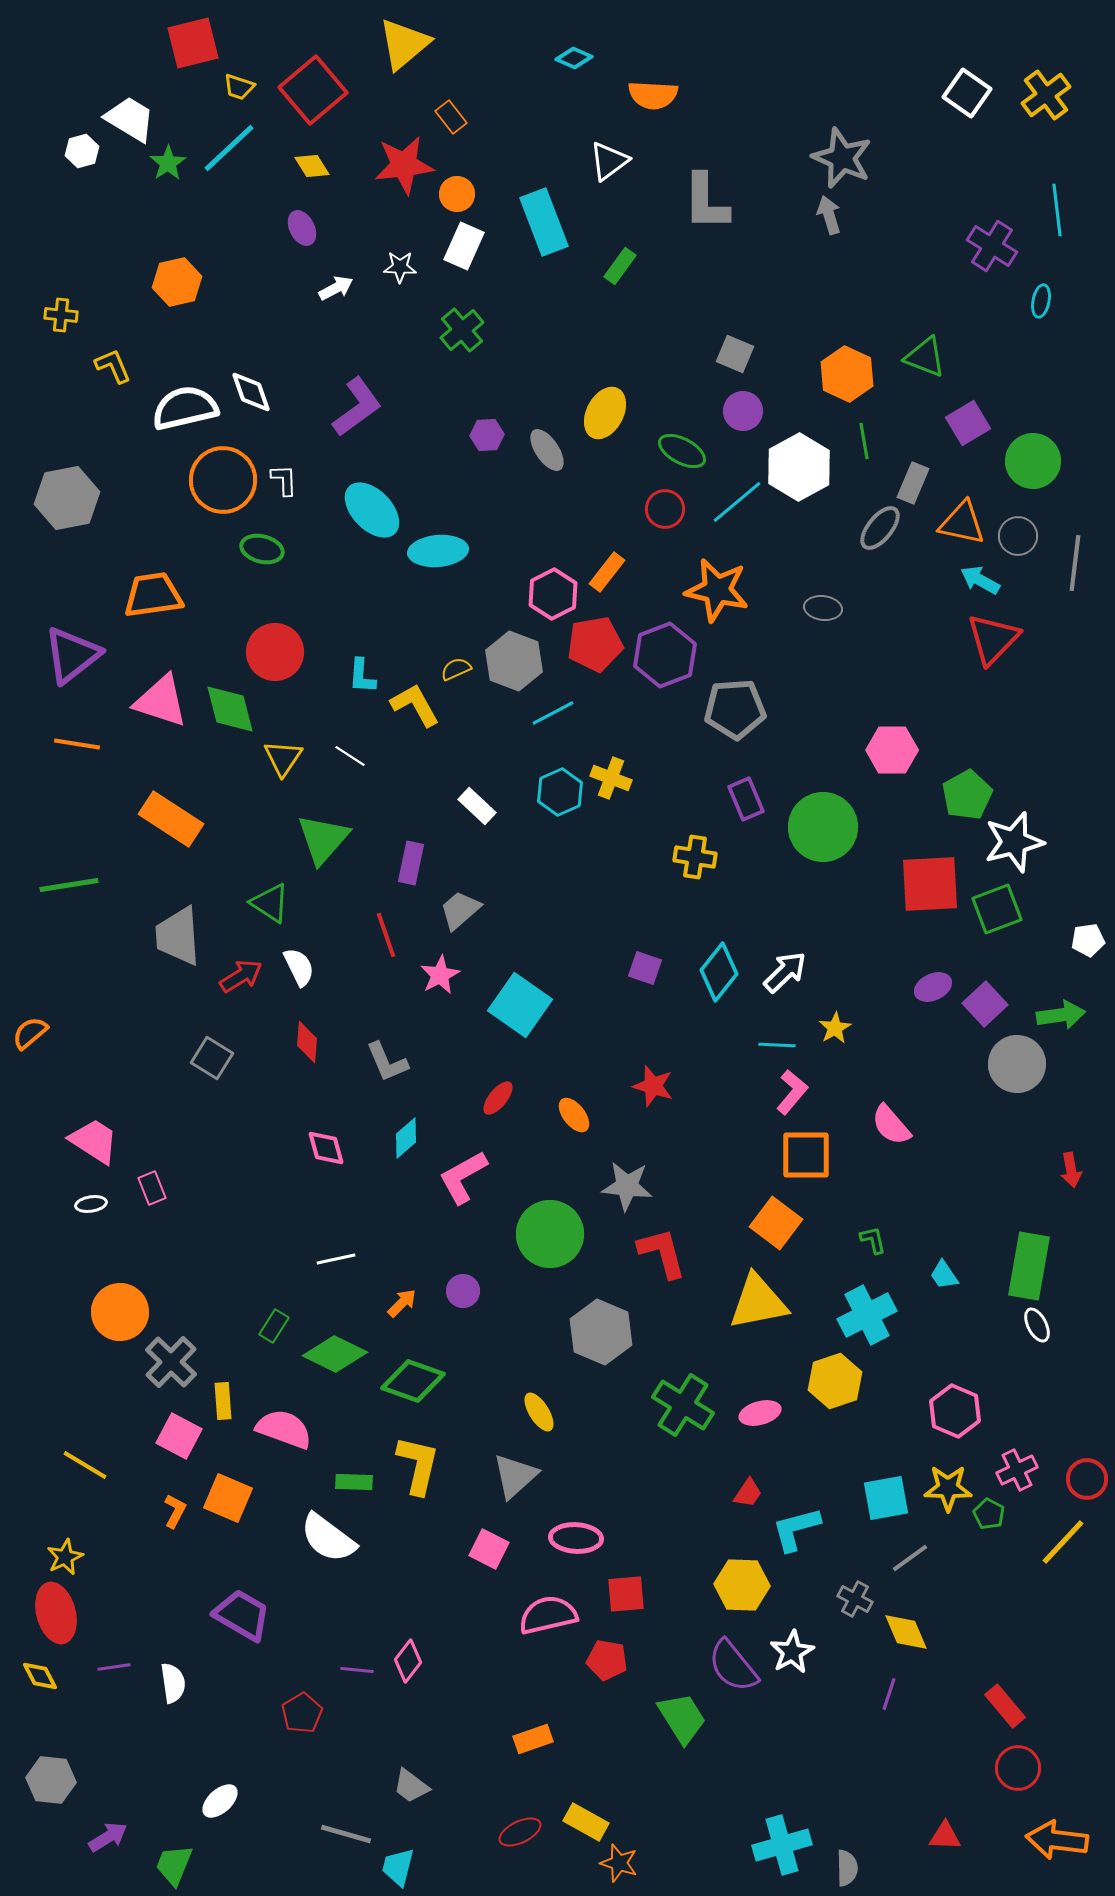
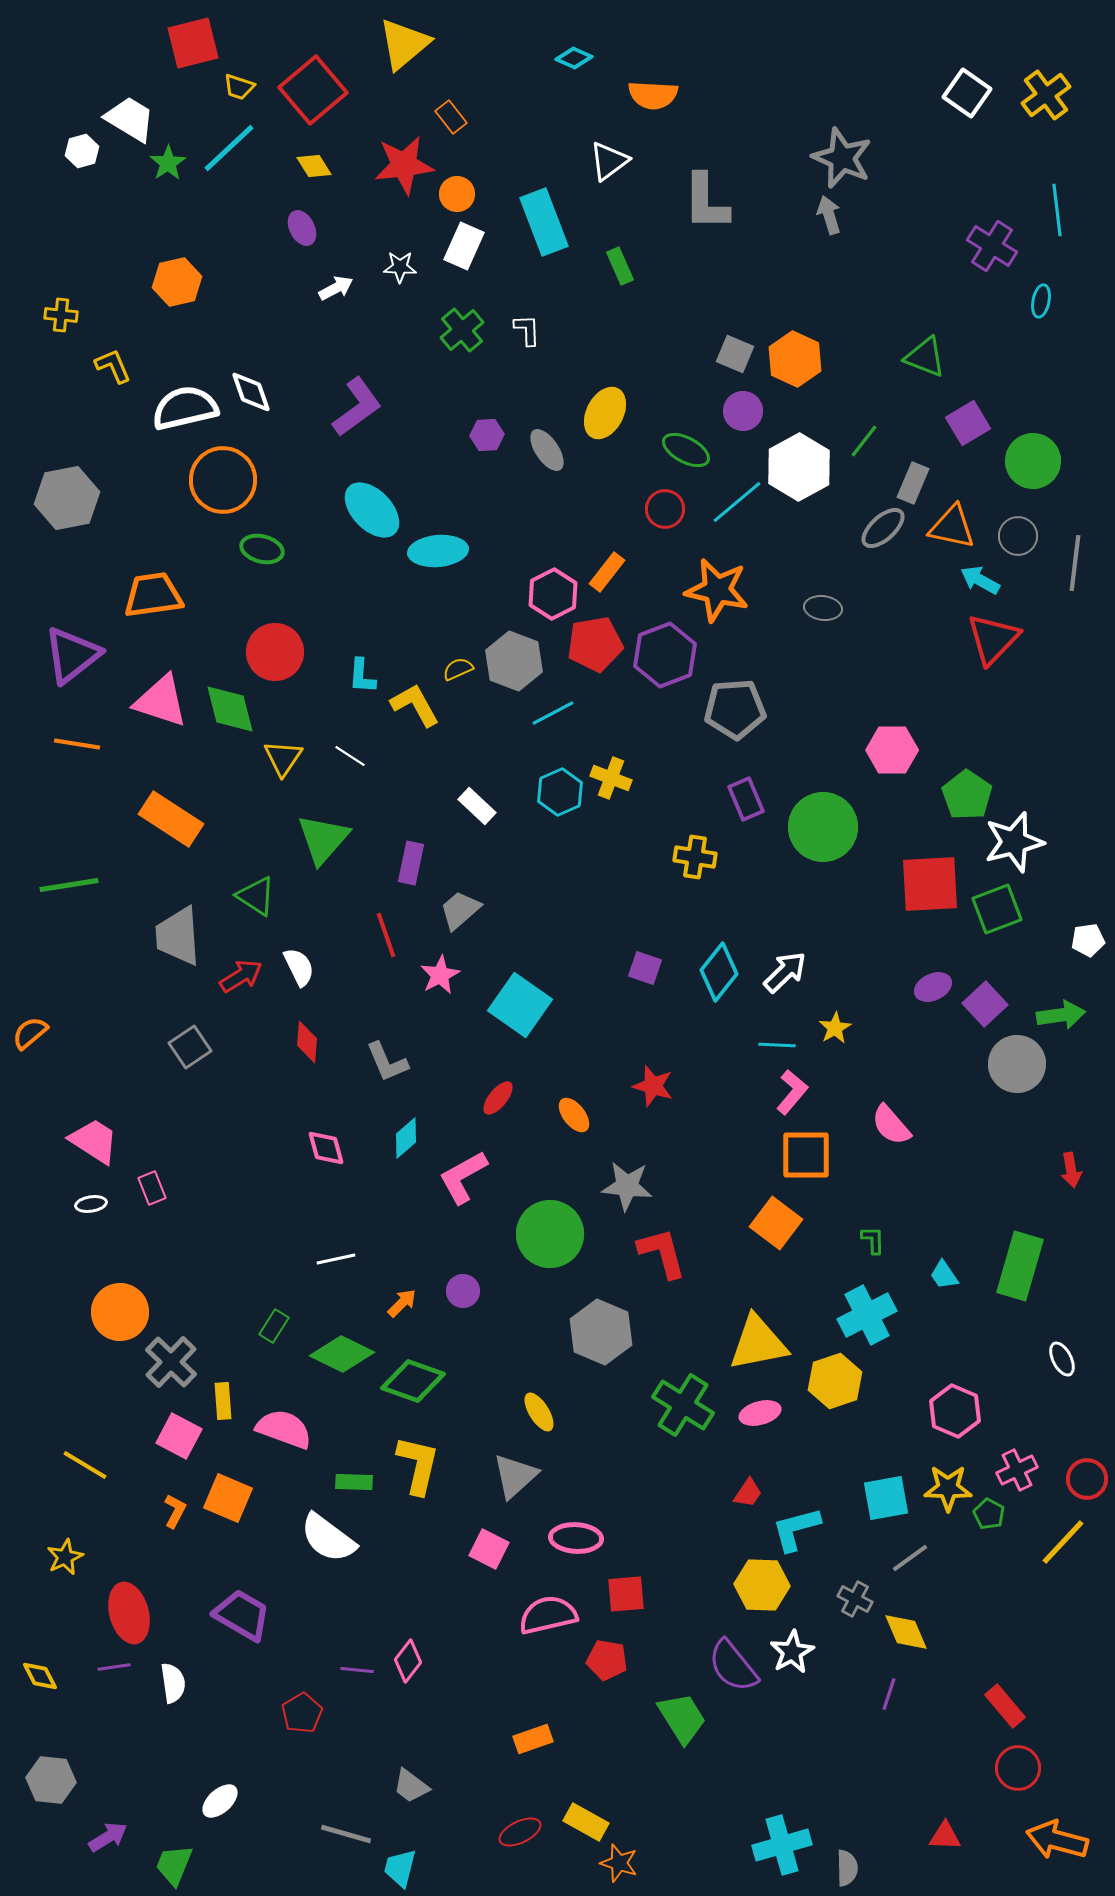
yellow diamond at (312, 166): moved 2 px right
green rectangle at (620, 266): rotated 60 degrees counterclockwise
orange hexagon at (847, 374): moved 52 px left, 15 px up
green line at (864, 441): rotated 48 degrees clockwise
green ellipse at (682, 451): moved 4 px right, 1 px up
white L-shape at (284, 480): moved 243 px right, 150 px up
orange triangle at (962, 523): moved 10 px left, 4 px down
gray ellipse at (880, 528): moved 3 px right; rotated 9 degrees clockwise
yellow semicircle at (456, 669): moved 2 px right
green pentagon at (967, 795): rotated 9 degrees counterclockwise
green triangle at (270, 903): moved 14 px left, 7 px up
gray square at (212, 1058): moved 22 px left, 11 px up; rotated 24 degrees clockwise
green L-shape at (873, 1240): rotated 12 degrees clockwise
green rectangle at (1029, 1266): moved 9 px left; rotated 6 degrees clockwise
yellow triangle at (758, 1302): moved 41 px down
white ellipse at (1037, 1325): moved 25 px right, 34 px down
green diamond at (335, 1354): moved 7 px right
yellow hexagon at (742, 1585): moved 20 px right
red ellipse at (56, 1613): moved 73 px right
orange arrow at (1057, 1840): rotated 8 degrees clockwise
cyan trapezoid at (398, 1867): moved 2 px right, 1 px down
